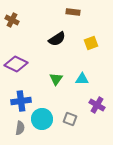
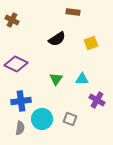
purple cross: moved 5 px up
